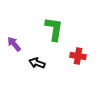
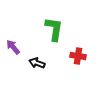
purple arrow: moved 1 px left, 3 px down
